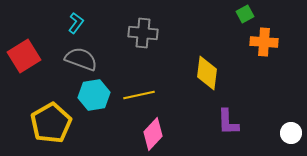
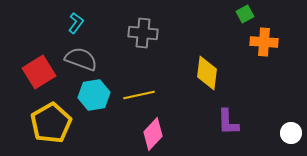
red square: moved 15 px right, 16 px down
